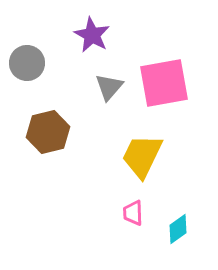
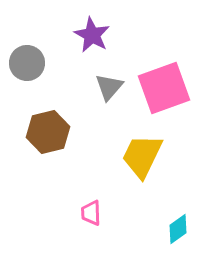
pink square: moved 5 px down; rotated 10 degrees counterclockwise
pink trapezoid: moved 42 px left
